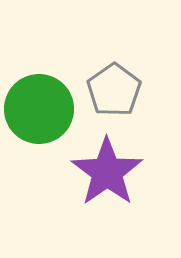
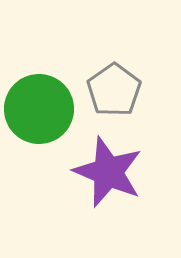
purple star: moved 1 px right; rotated 14 degrees counterclockwise
